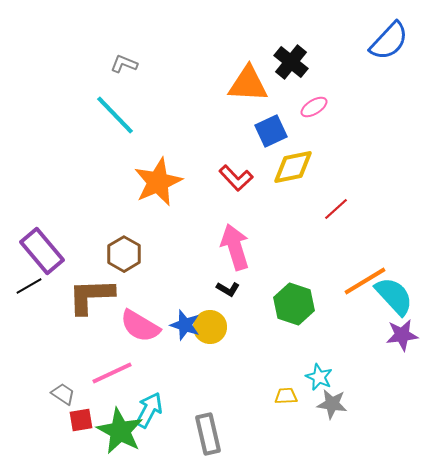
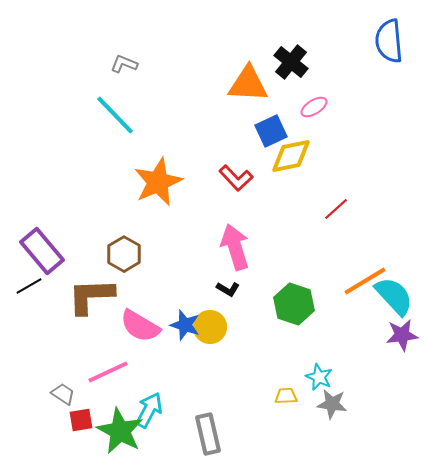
blue semicircle: rotated 132 degrees clockwise
yellow diamond: moved 2 px left, 11 px up
pink line: moved 4 px left, 1 px up
